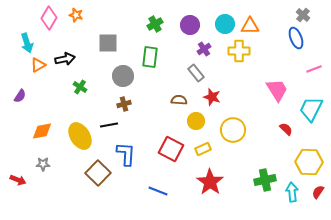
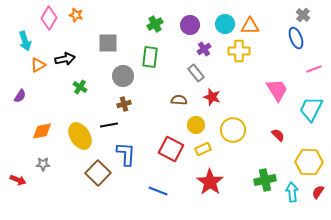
cyan arrow at (27, 43): moved 2 px left, 2 px up
yellow circle at (196, 121): moved 4 px down
red semicircle at (286, 129): moved 8 px left, 6 px down
